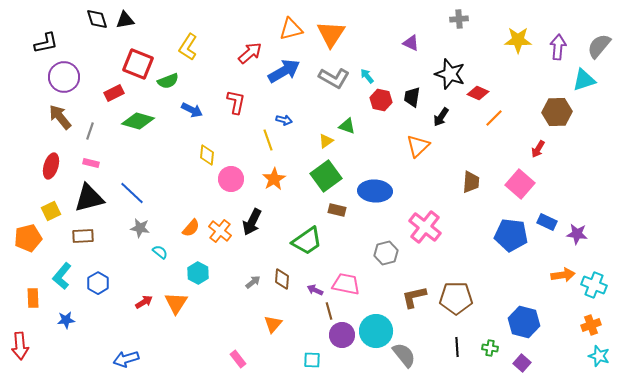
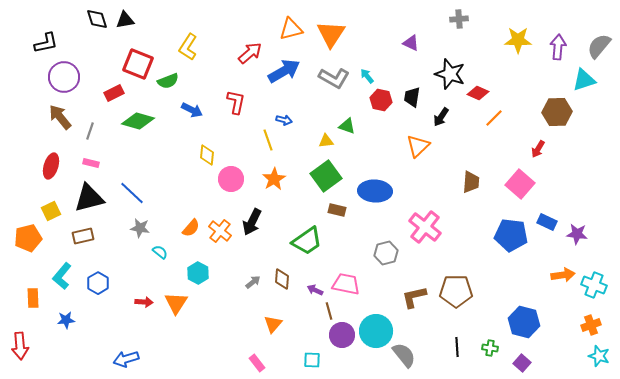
yellow triangle at (326, 141): rotated 28 degrees clockwise
brown rectangle at (83, 236): rotated 10 degrees counterclockwise
brown pentagon at (456, 298): moved 7 px up
red arrow at (144, 302): rotated 36 degrees clockwise
pink rectangle at (238, 359): moved 19 px right, 4 px down
